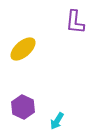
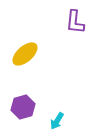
yellow ellipse: moved 2 px right, 5 px down
purple hexagon: rotated 20 degrees clockwise
